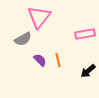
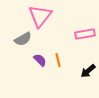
pink triangle: moved 1 px right, 1 px up
